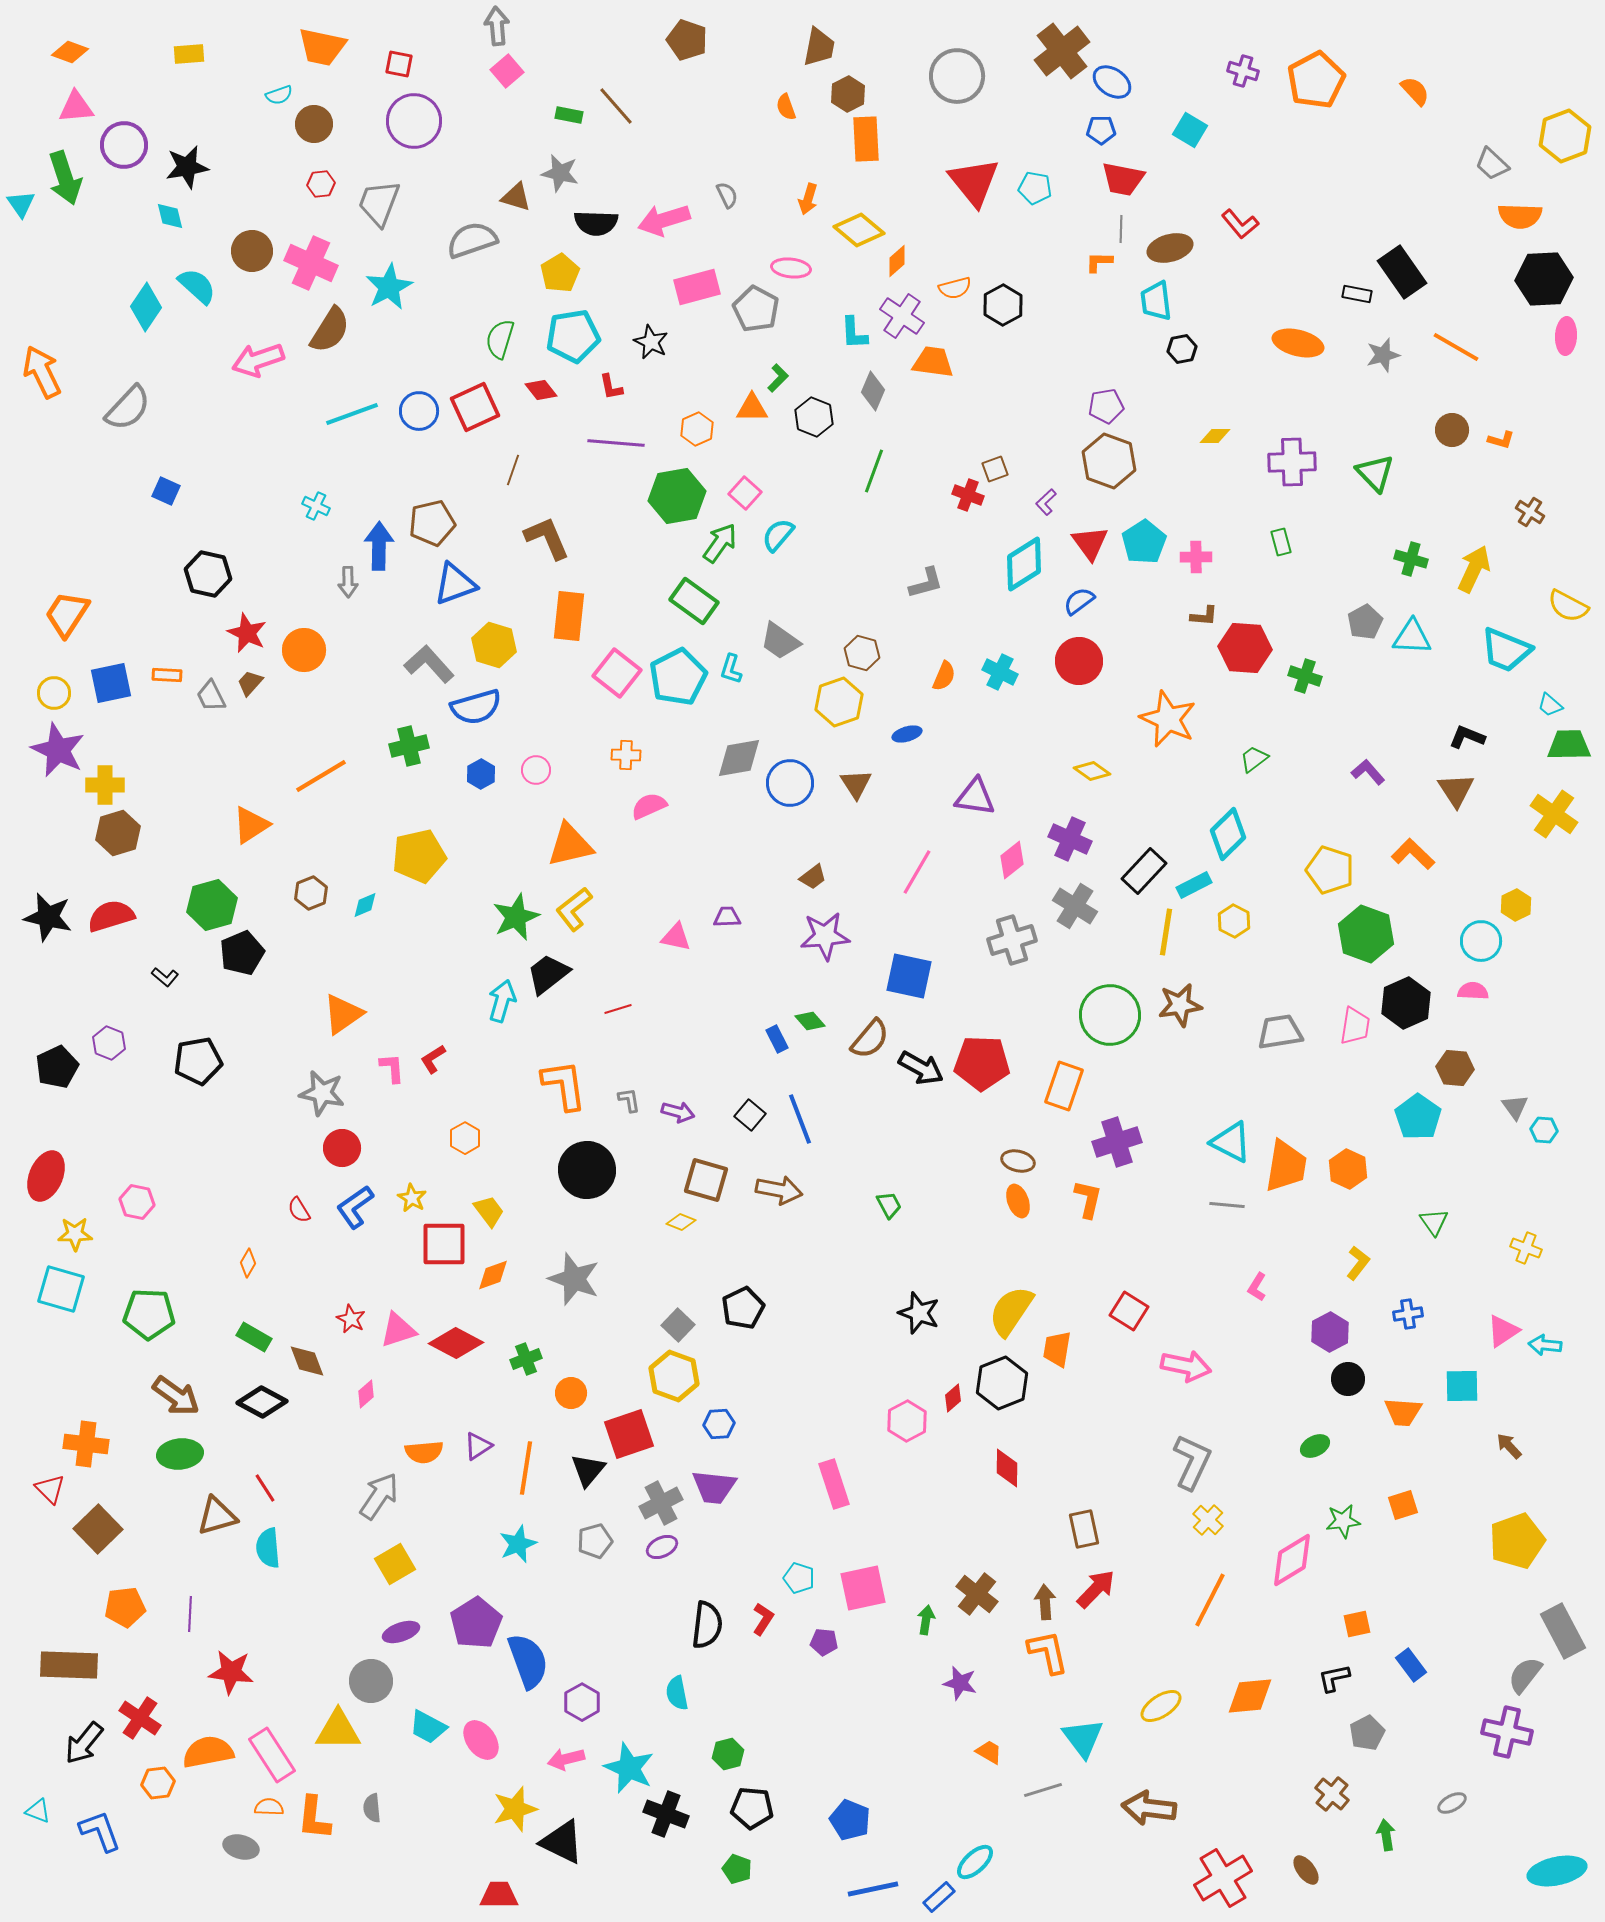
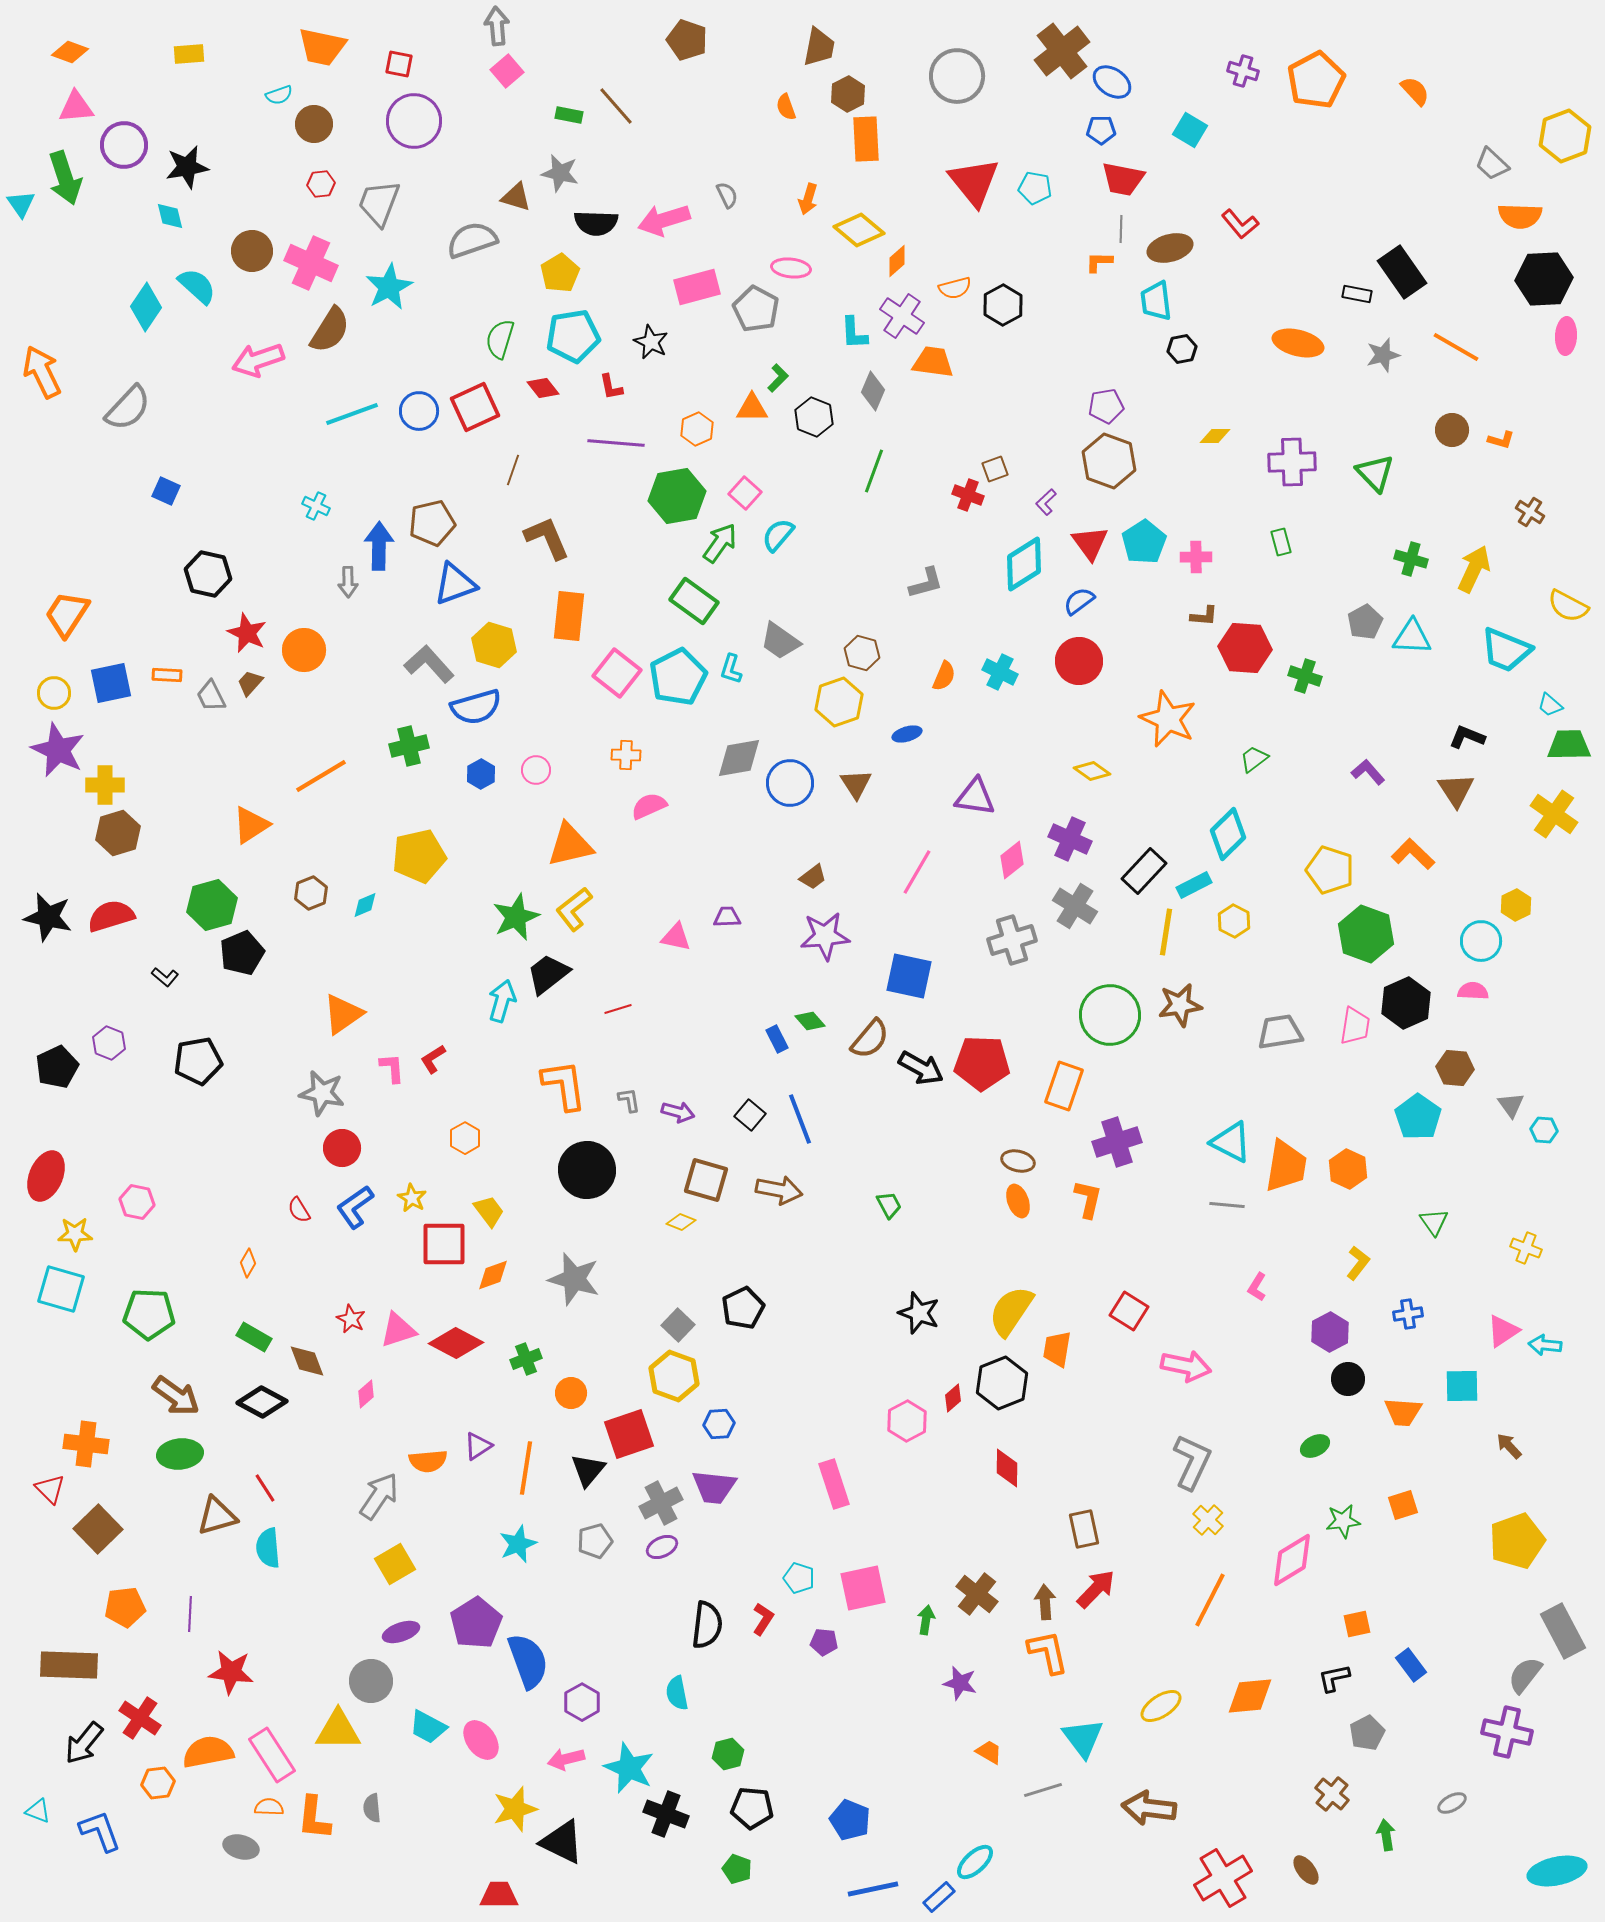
red diamond at (541, 390): moved 2 px right, 2 px up
gray triangle at (1515, 1107): moved 4 px left, 2 px up
gray star at (574, 1279): rotated 4 degrees counterclockwise
orange semicircle at (424, 1452): moved 4 px right, 9 px down
